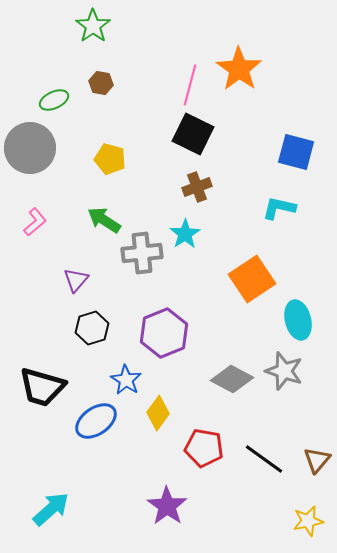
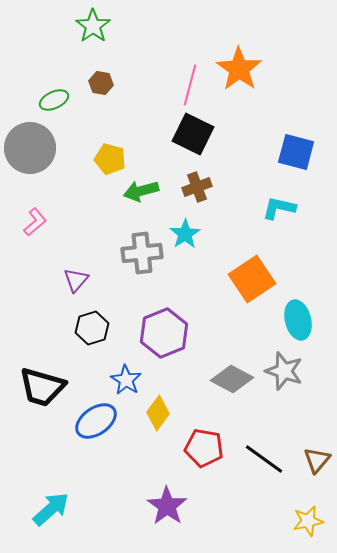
green arrow: moved 37 px right, 29 px up; rotated 48 degrees counterclockwise
